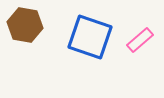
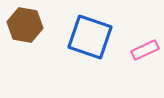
pink rectangle: moved 5 px right, 10 px down; rotated 16 degrees clockwise
